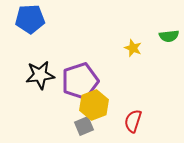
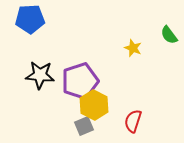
green semicircle: moved 1 px up; rotated 60 degrees clockwise
black star: rotated 12 degrees clockwise
yellow hexagon: rotated 12 degrees counterclockwise
